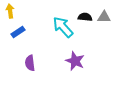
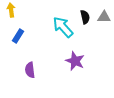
yellow arrow: moved 1 px right, 1 px up
black semicircle: rotated 72 degrees clockwise
blue rectangle: moved 4 px down; rotated 24 degrees counterclockwise
purple semicircle: moved 7 px down
